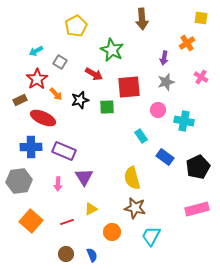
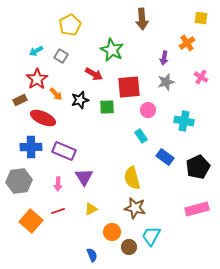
yellow pentagon: moved 6 px left, 1 px up
gray square: moved 1 px right, 6 px up
pink circle: moved 10 px left
red line: moved 9 px left, 11 px up
brown circle: moved 63 px right, 7 px up
